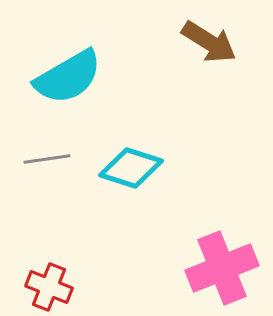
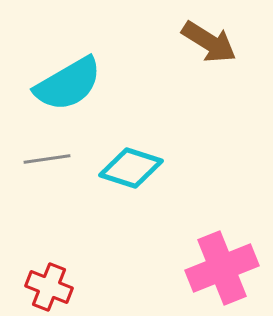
cyan semicircle: moved 7 px down
